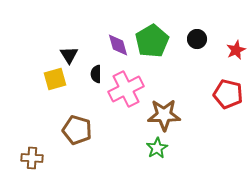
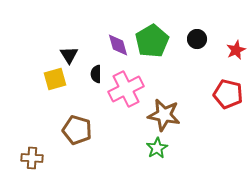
brown star: rotated 12 degrees clockwise
